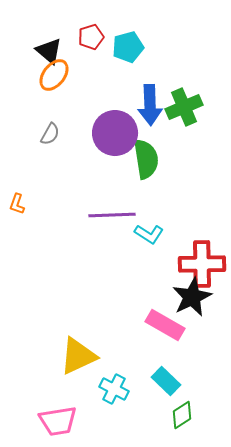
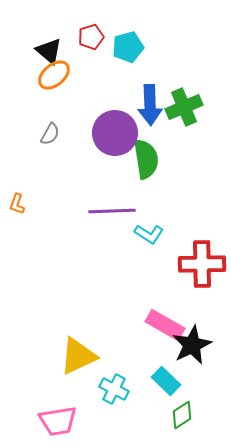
orange ellipse: rotated 12 degrees clockwise
purple line: moved 4 px up
black star: moved 48 px down
